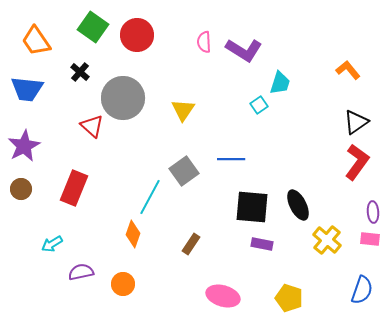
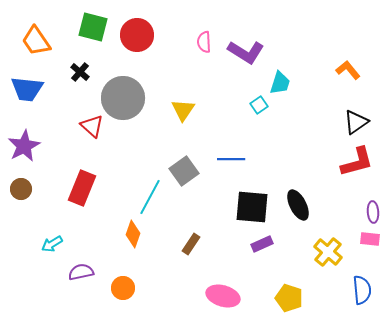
green square: rotated 20 degrees counterclockwise
purple L-shape: moved 2 px right, 2 px down
red L-shape: rotated 39 degrees clockwise
red rectangle: moved 8 px right
yellow cross: moved 1 px right, 12 px down
purple rectangle: rotated 35 degrees counterclockwise
orange circle: moved 4 px down
blue semicircle: rotated 24 degrees counterclockwise
